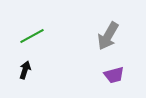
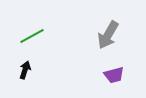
gray arrow: moved 1 px up
